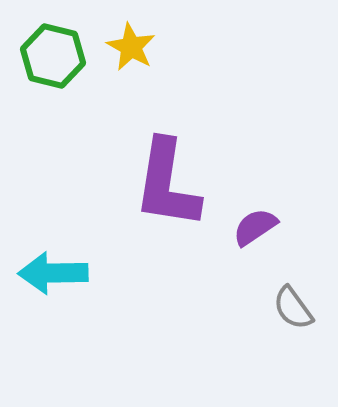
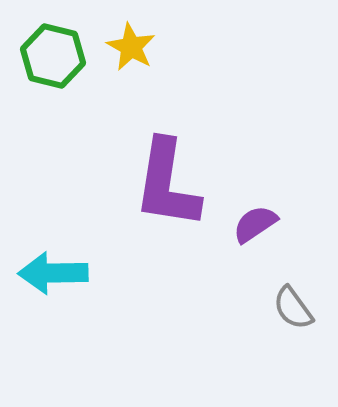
purple semicircle: moved 3 px up
